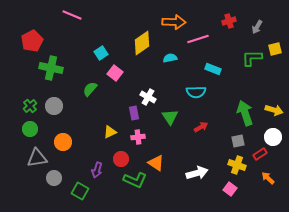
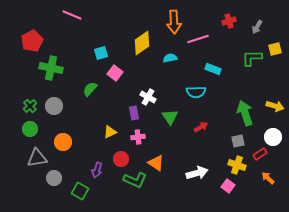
orange arrow at (174, 22): rotated 85 degrees clockwise
cyan square at (101, 53): rotated 16 degrees clockwise
yellow arrow at (274, 110): moved 1 px right, 4 px up
pink square at (230, 189): moved 2 px left, 3 px up
